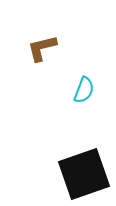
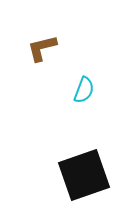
black square: moved 1 px down
